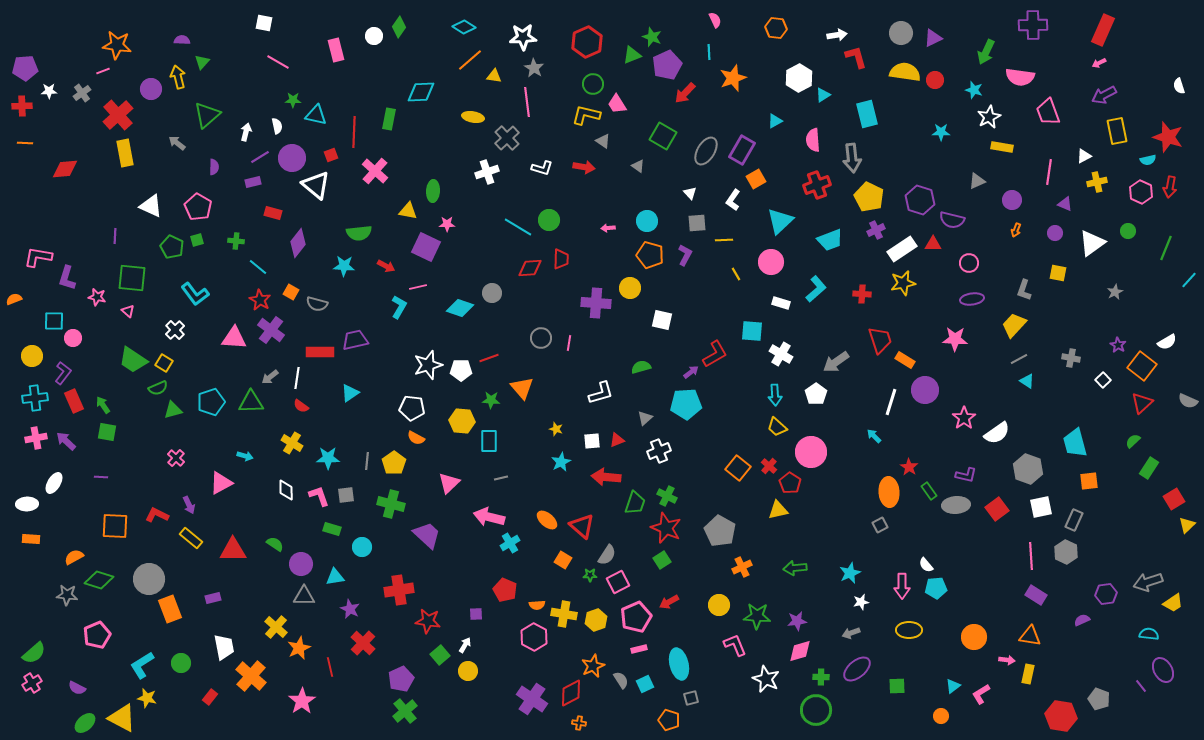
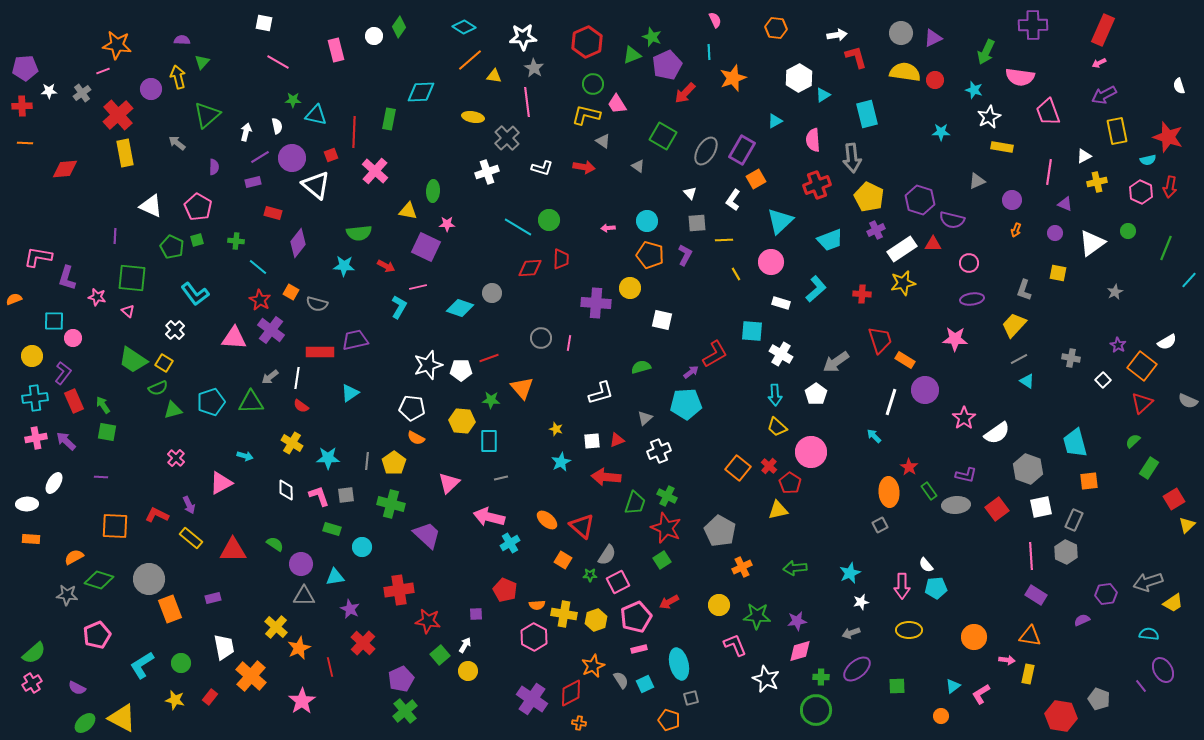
yellow star at (147, 698): moved 28 px right, 2 px down
